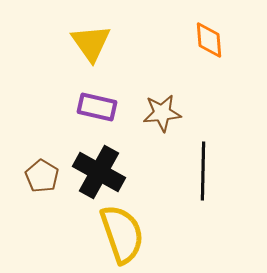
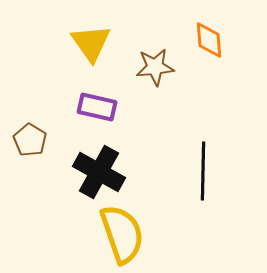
brown star: moved 7 px left, 46 px up
brown pentagon: moved 12 px left, 36 px up
